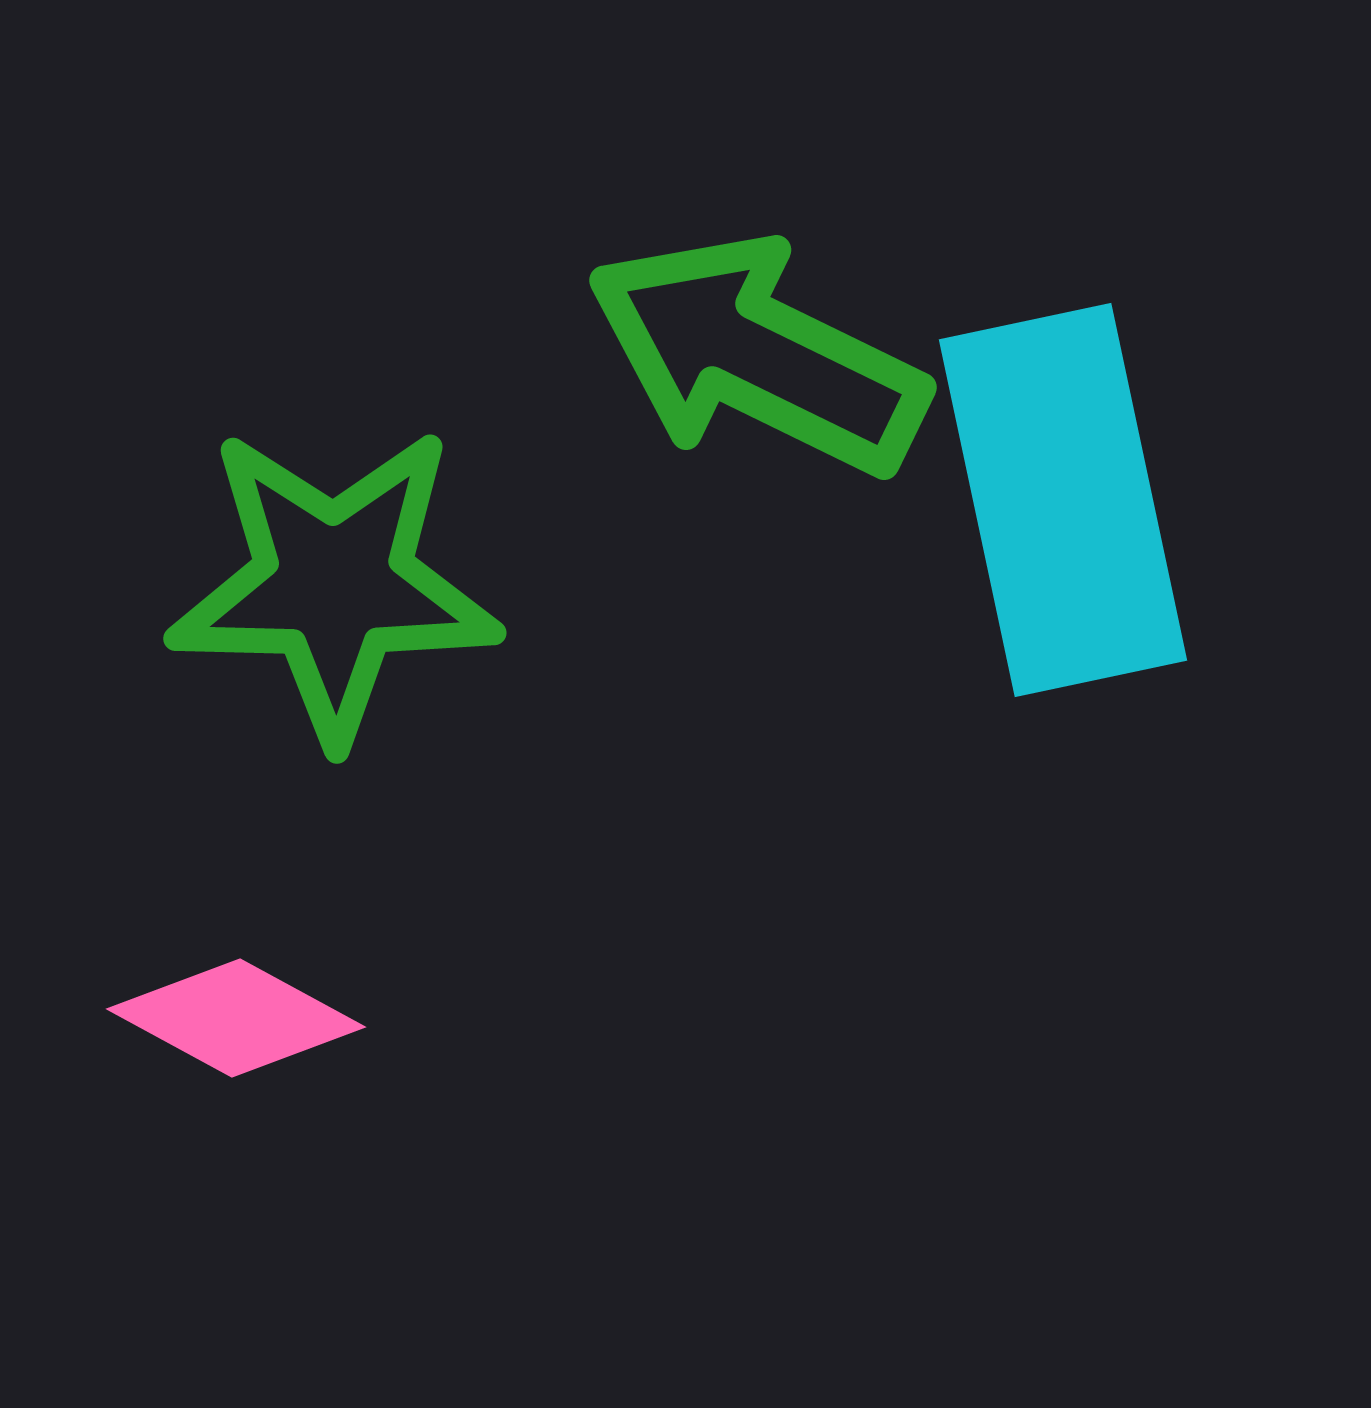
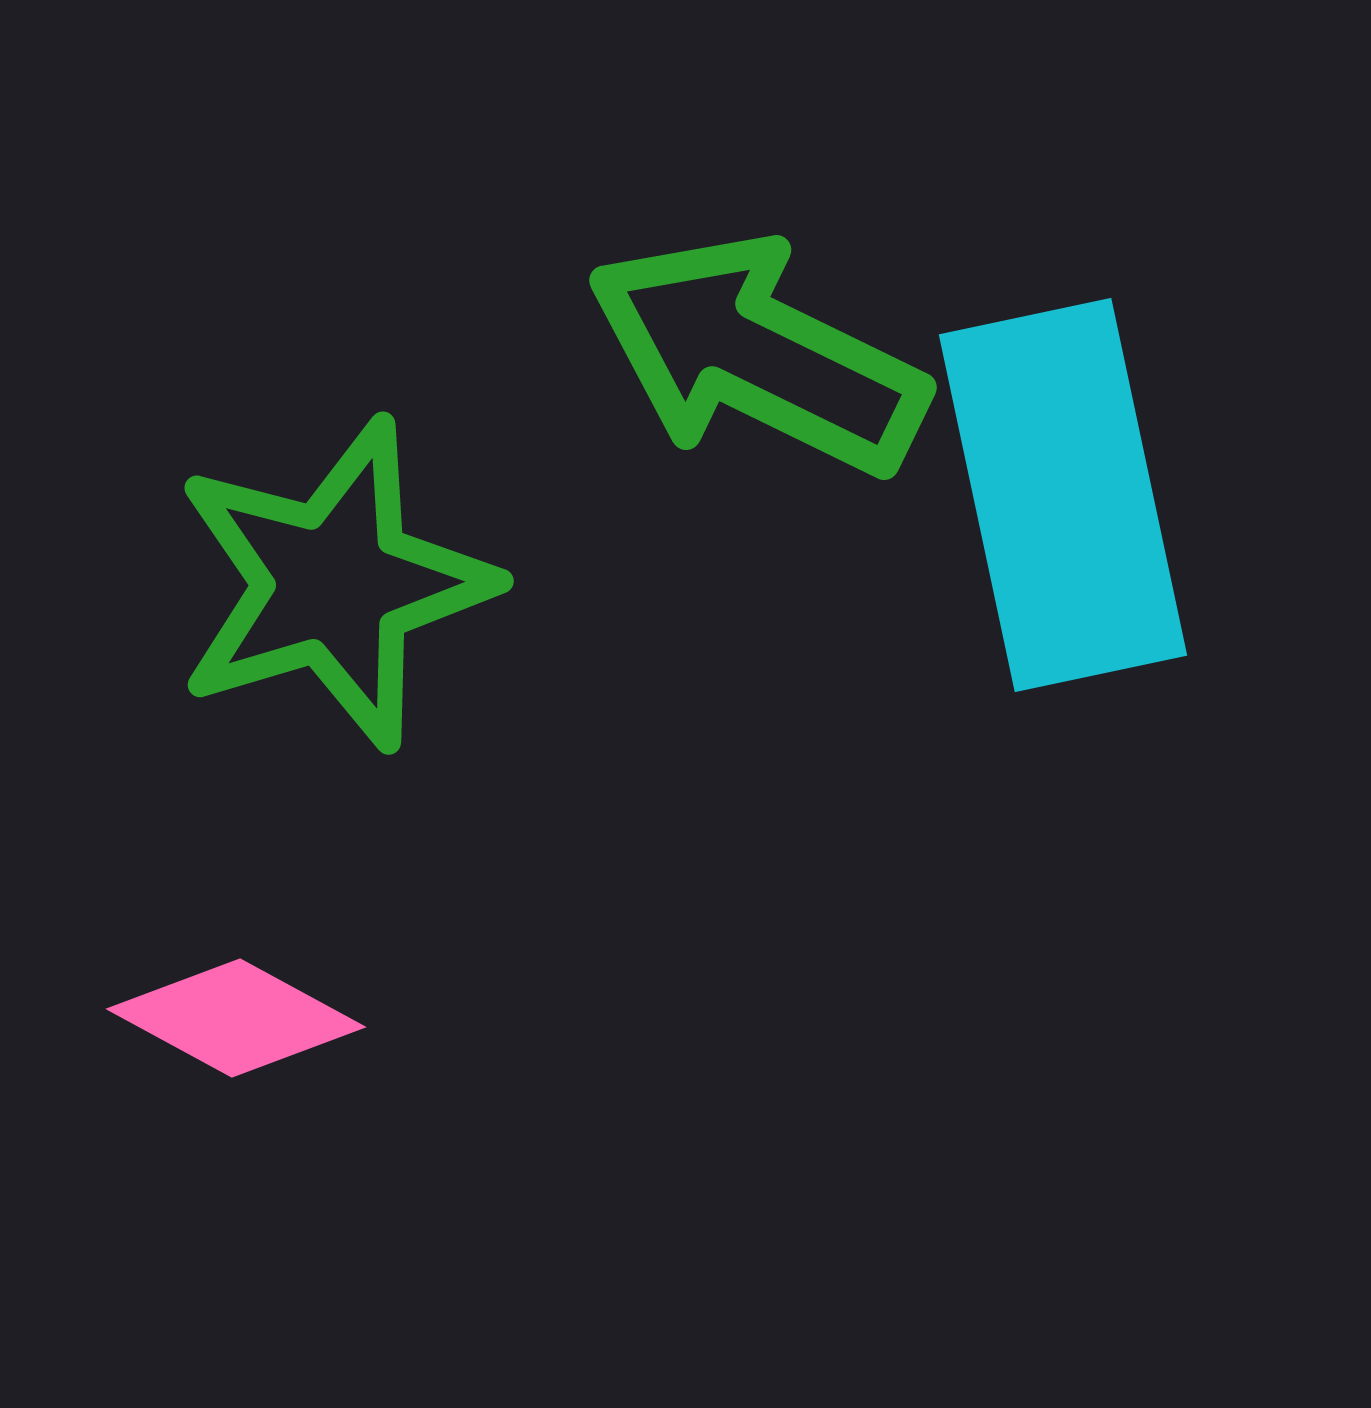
cyan rectangle: moved 5 px up
green star: rotated 18 degrees counterclockwise
